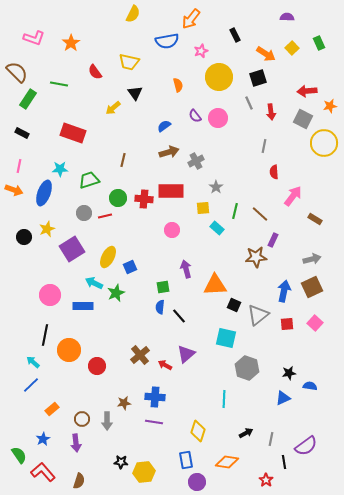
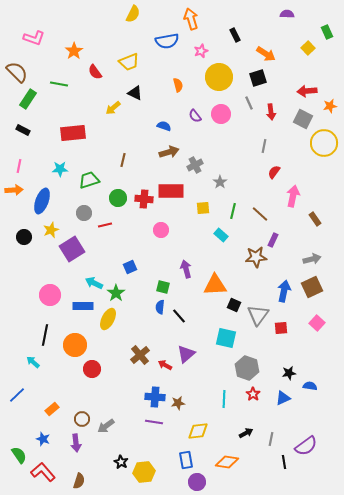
purple semicircle at (287, 17): moved 3 px up
orange arrow at (191, 19): rotated 125 degrees clockwise
orange star at (71, 43): moved 3 px right, 8 px down
green rectangle at (319, 43): moved 8 px right, 11 px up
yellow square at (292, 48): moved 16 px right
yellow trapezoid at (129, 62): rotated 35 degrees counterclockwise
black triangle at (135, 93): rotated 28 degrees counterclockwise
pink circle at (218, 118): moved 3 px right, 4 px up
blue semicircle at (164, 126): rotated 56 degrees clockwise
black rectangle at (22, 133): moved 1 px right, 3 px up
red rectangle at (73, 133): rotated 25 degrees counterclockwise
gray cross at (196, 161): moved 1 px left, 4 px down
red semicircle at (274, 172): rotated 40 degrees clockwise
gray star at (216, 187): moved 4 px right, 5 px up
orange arrow at (14, 190): rotated 24 degrees counterclockwise
blue ellipse at (44, 193): moved 2 px left, 8 px down
pink arrow at (293, 196): rotated 25 degrees counterclockwise
green line at (235, 211): moved 2 px left
red line at (105, 216): moved 9 px down
brown rectangle at (315, 219): rotated 24 degrees clockwise
cyan rectangle at (217, 228): moved 4 px right, 7 px down
yellow star at (47, 229): moved 4 px right, 1 px down
pink circle at (172, 230): moved 11 px left
yellow ellipse at (108, 257): moved 62 px down
green square at (163, 287): rotated 24 degrees clockwise
green star at (116, 293): rotated 12 degrees counterclockwise
gray triangle at (258, 315): rotated 15 degrees counterclockwise
pink square at (315, 323): moved 2 px right
red square at (287, 324): moved 6 px left, 4 px down
orange circle at (69, 350): moved 6 px right, 5 px up
red circle at (97, 366): moved 5 px left, 3 px down
blue line at (31, 385): moved 14 px left, 10 px down
brown star at (124, 403): moved 54 px right
gray arrow at (107, 421): moved 1 px left, 5 px down; rotated 54 degrees clockwise
yellow diamond at (198, 431): rotated 65 degrees clockwise
blue star at (43, 439): rotated 24 degrees counterclockwise
black star at (121, 462): rotated 24 degrees clockwise
red star at (266, 480): moved 13 px left, 86 px up
